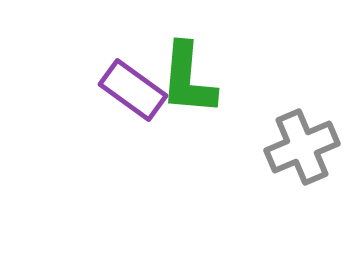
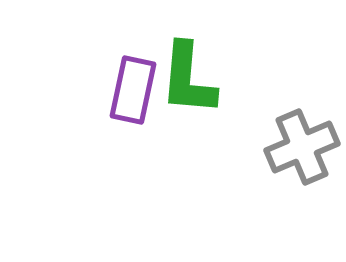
purple rectangle: rotated 66 degrees clockwise
